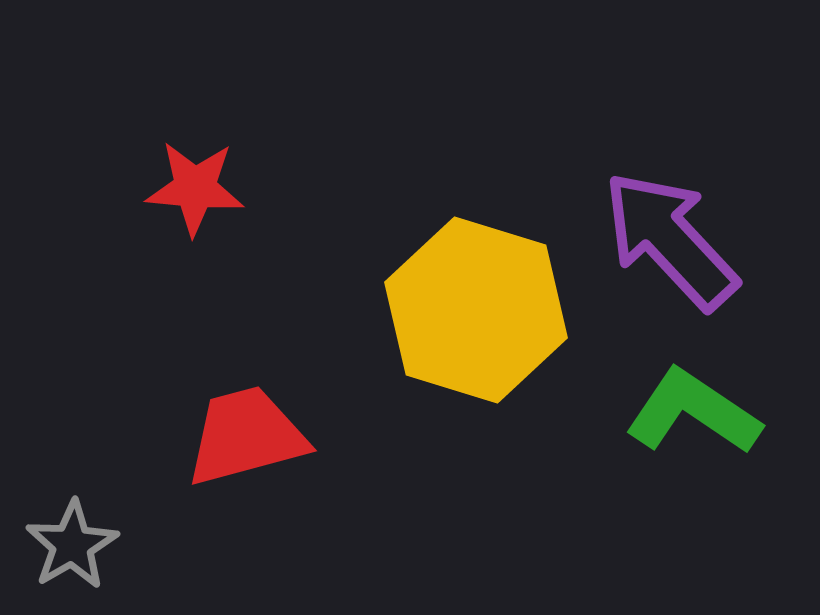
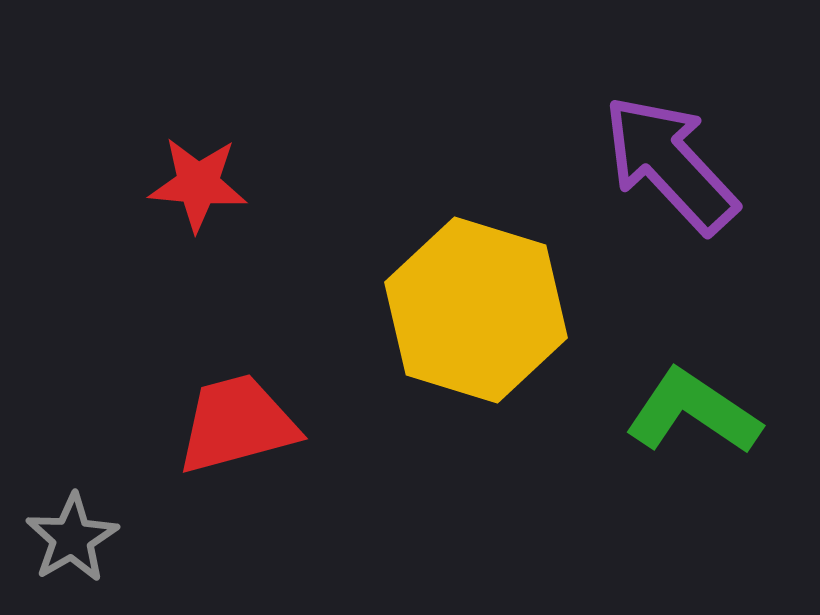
red star: moved 3 px right, 4 px up
purple arrow: moved 76 px up
red trapezoid: moved 9 px left, 12 px up
gray star: moved 7 px up
